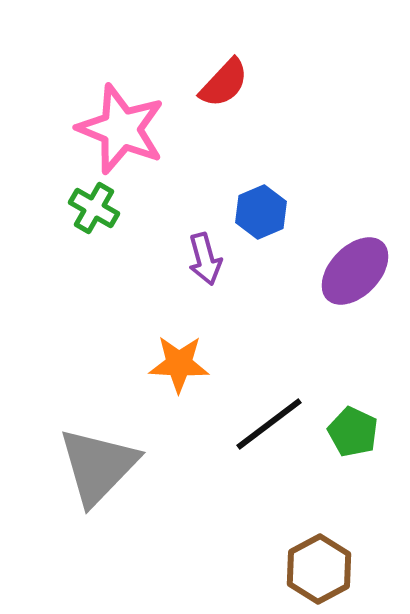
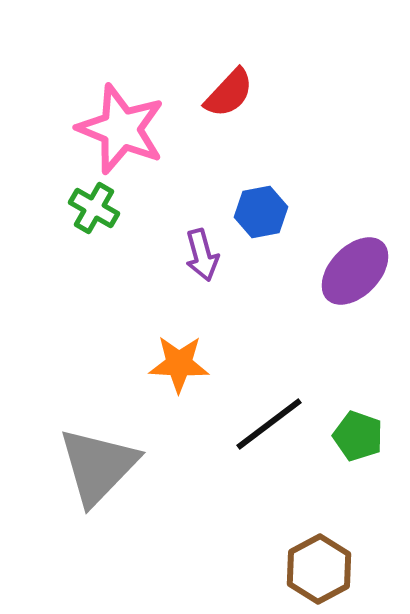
red semicircle: moved 5 px right, 10 px down
blue hexagon: rotated 12 degrees clockwise
purple arrow: moved 3 px left, 4 px up
green pentagon: moved 5 px right, 4 px down; rotated 6 degrees counterclockwise
